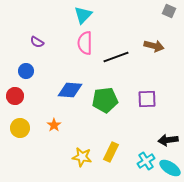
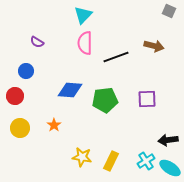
yellow rectangle: moved 9 px down
